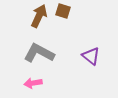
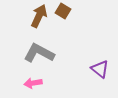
brown square: rotated 14 degrees clockwise
purple triangle: moved 9 px right, 13 px down
